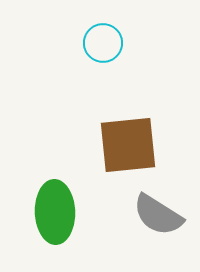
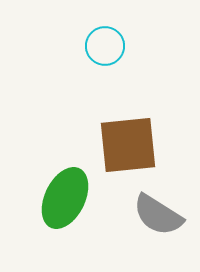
cyan circle: moved 2 px right, 3 px down
green ellipse: moved 10 px right, 14 px up; rotated 28 degrees clockwise
